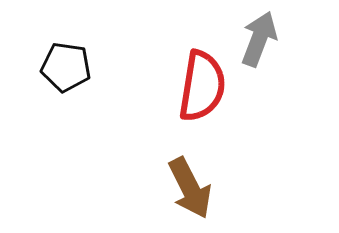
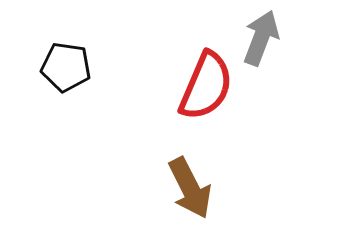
gray arrow: moved 2 px right, 1 px up
red semicircle: moved 4 px right; rotated 14 degrees clockwise
